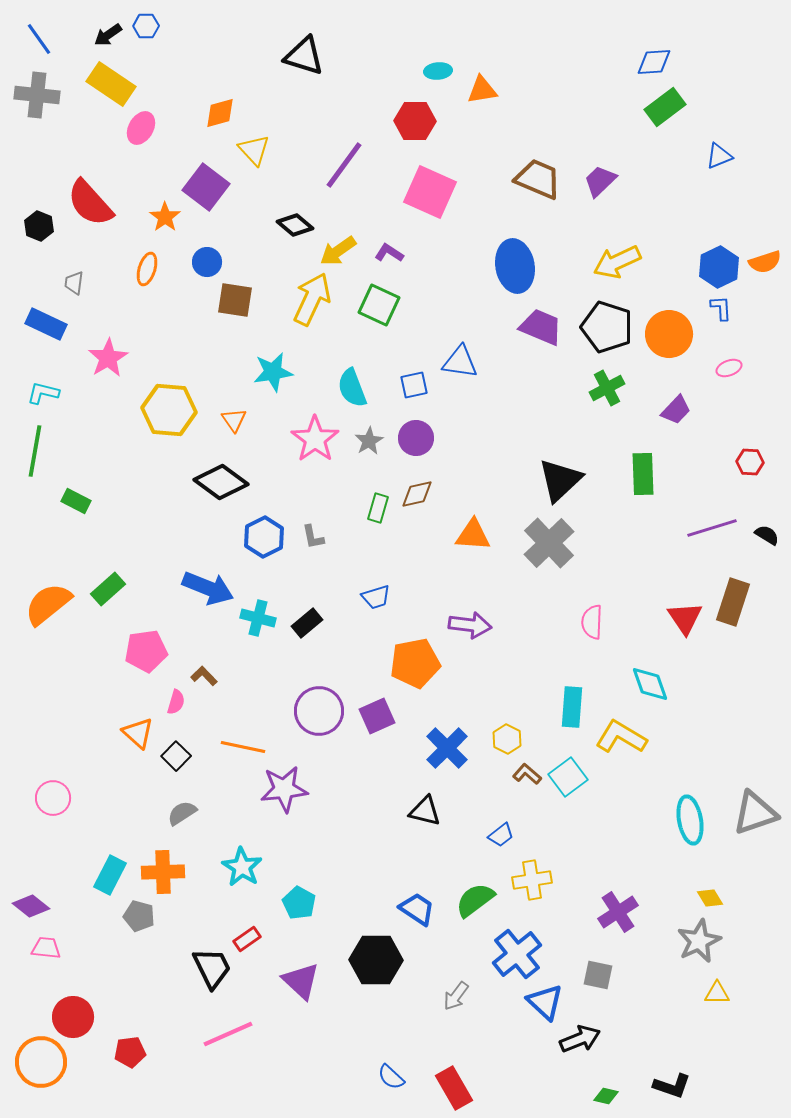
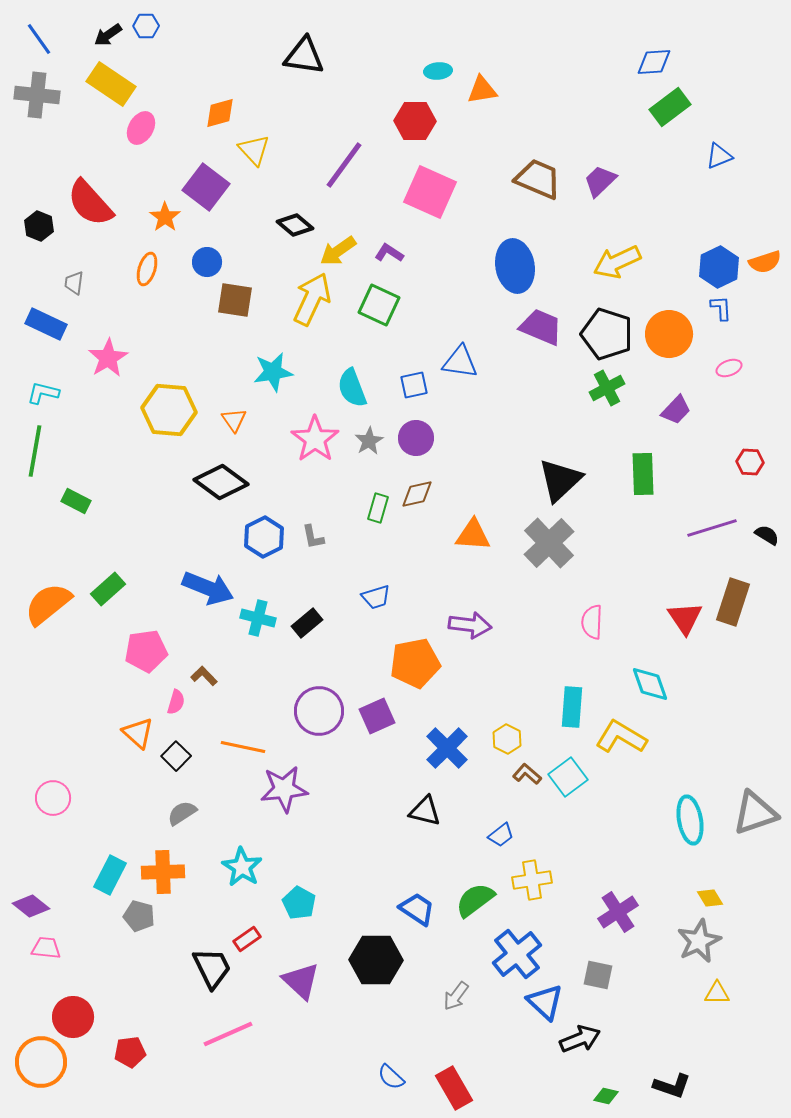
black triangle at (304, 56): rotated 9 degrees counterclockwise
green rectangle at (665, 107): moved 5 px right
black pentagon at (607, 327): moved 7 px down
